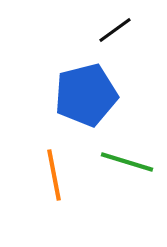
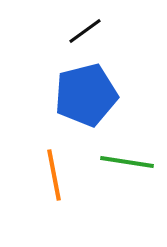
black line: moved 30 px left, 1 px down
green line: rotated 8 degrees counterclockwise
